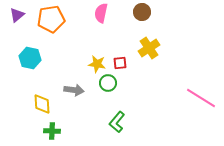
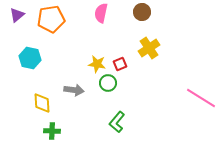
red square: moved 1 px down; rotated 16 degrees counterclockwise
yellow diamond: moved 1 px up
